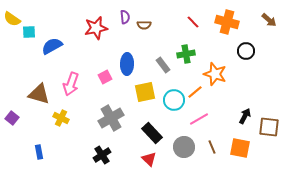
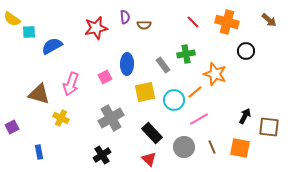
purple square: moved 9 px down; rotated 24 degrees clockwise
